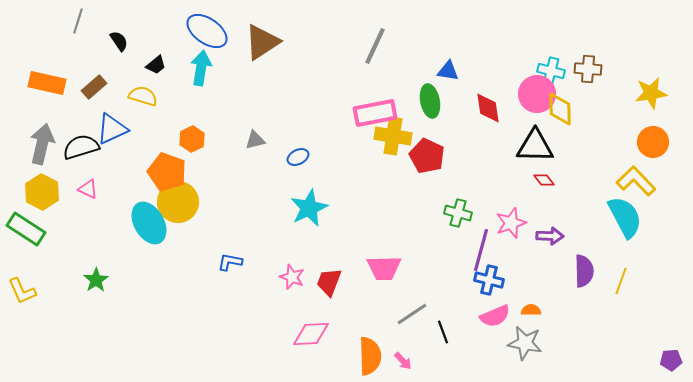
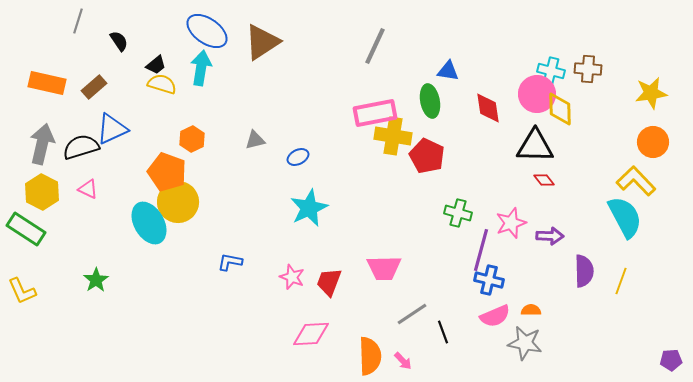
yellow semicircle at (143, 96): moved 19 px right, 12 px up
